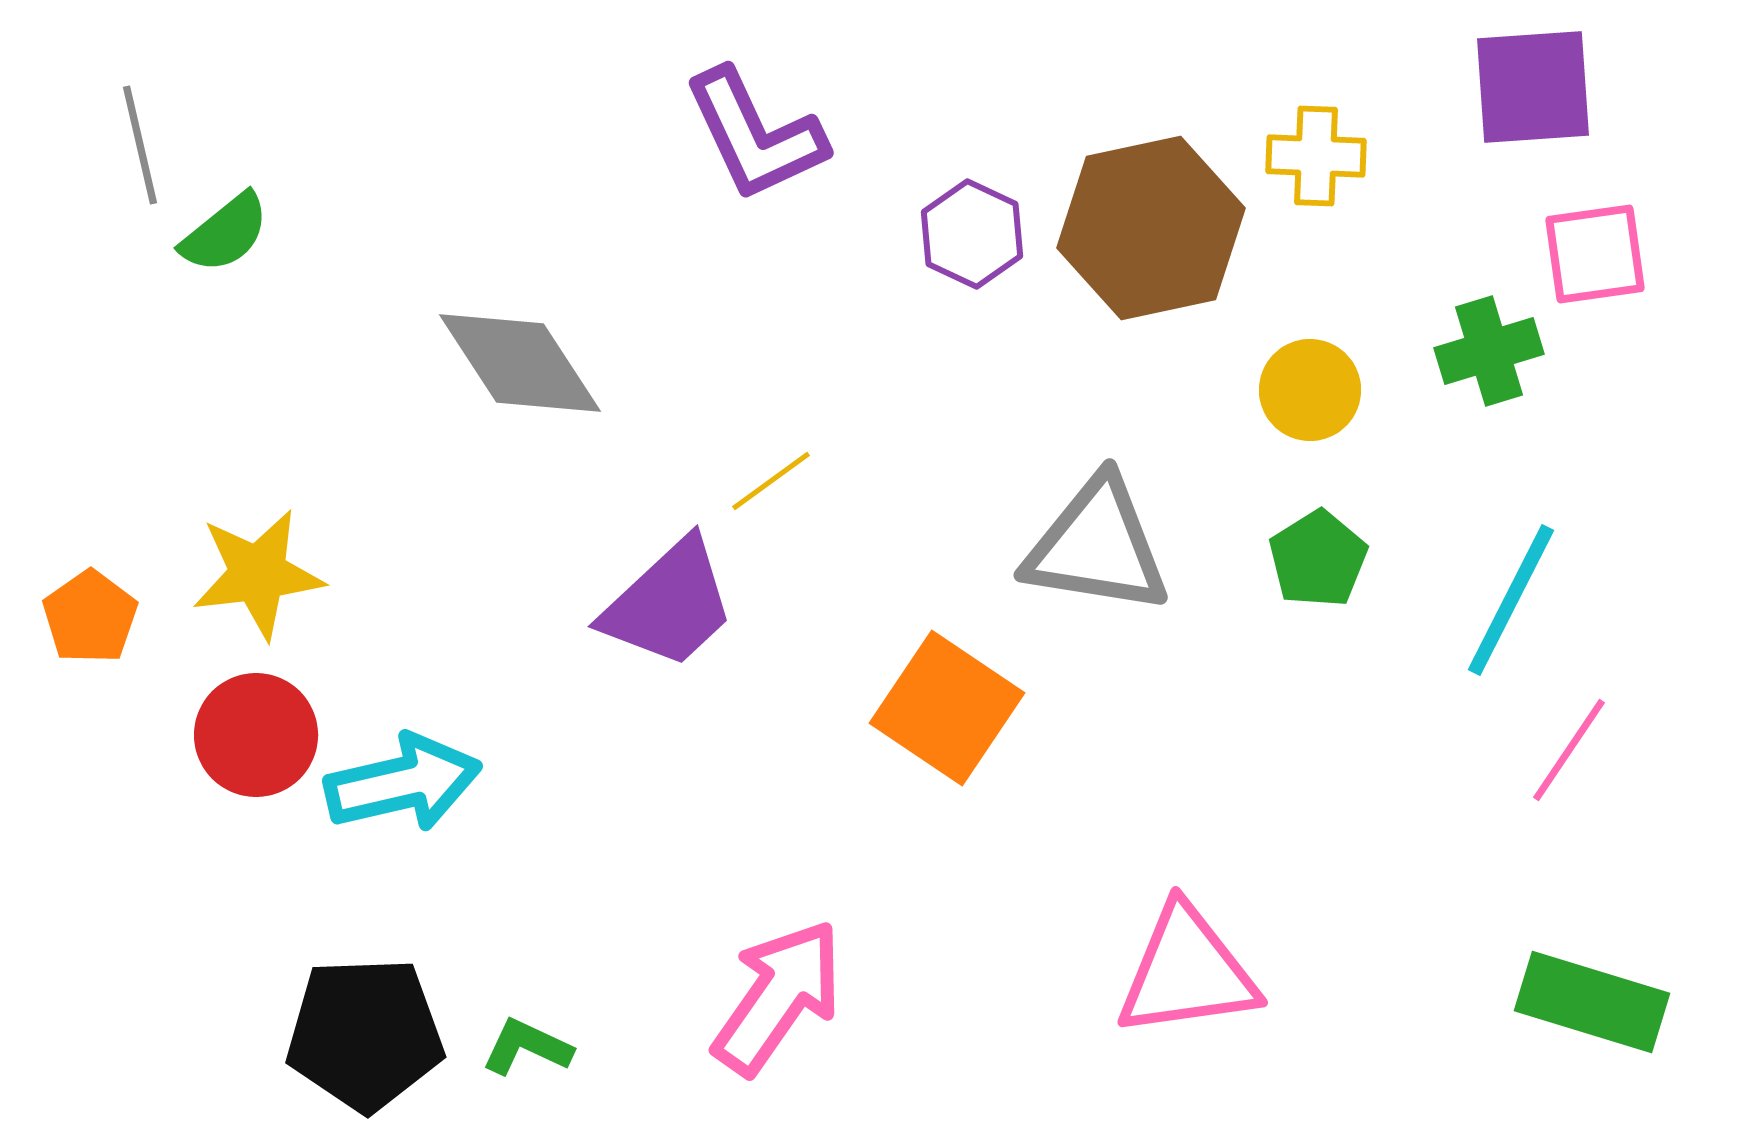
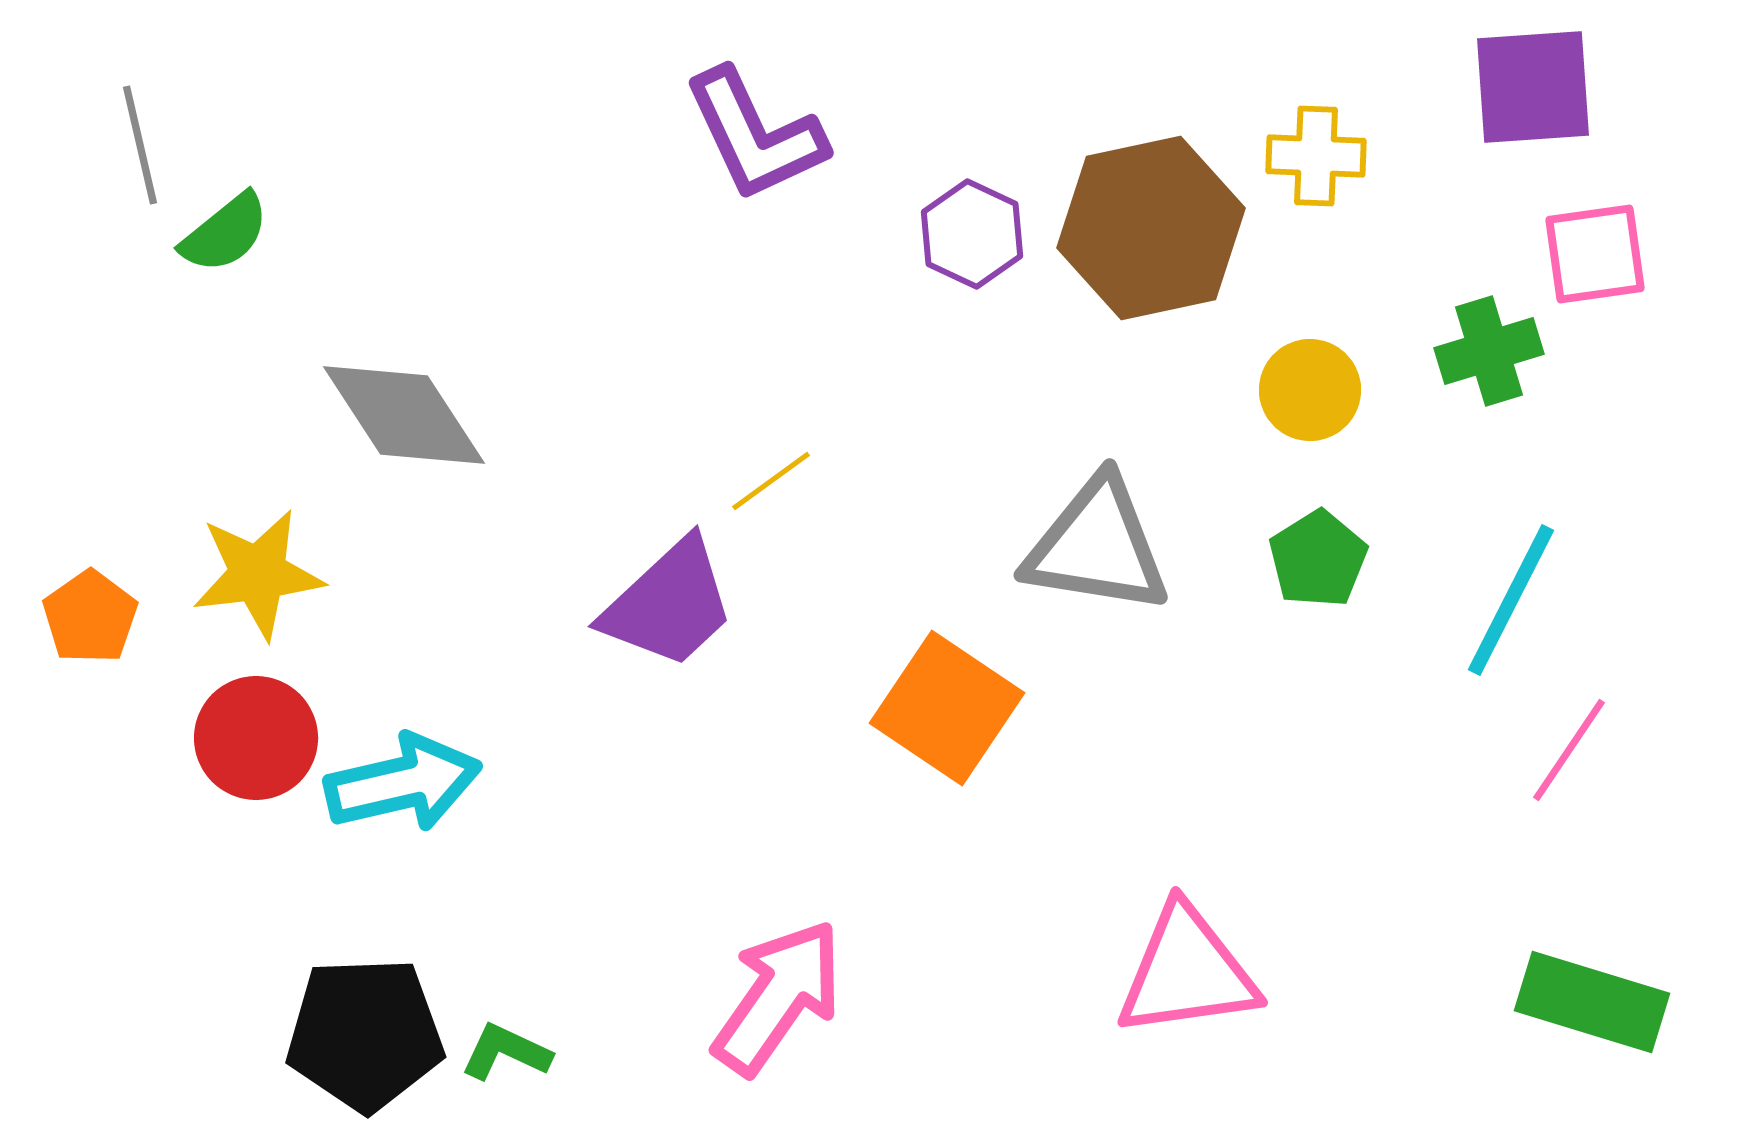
gray diamond: moved 116 px left, 52 px down
red circle: moved 3 px down
green L-shape: moved 21 px left, 5 px down
